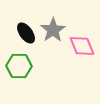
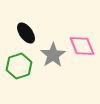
gray star: moved 25 px down
green hexagon: rotated 20 degrees counterclockwise
